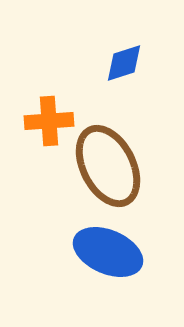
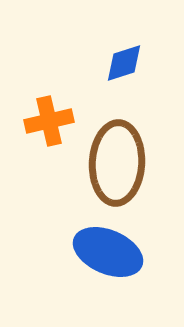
orange cross: rotated 9 degrees counterclockwise
brown ellipse: moved 9 px right, 3 px up; rotated 30 degrees clockwise
